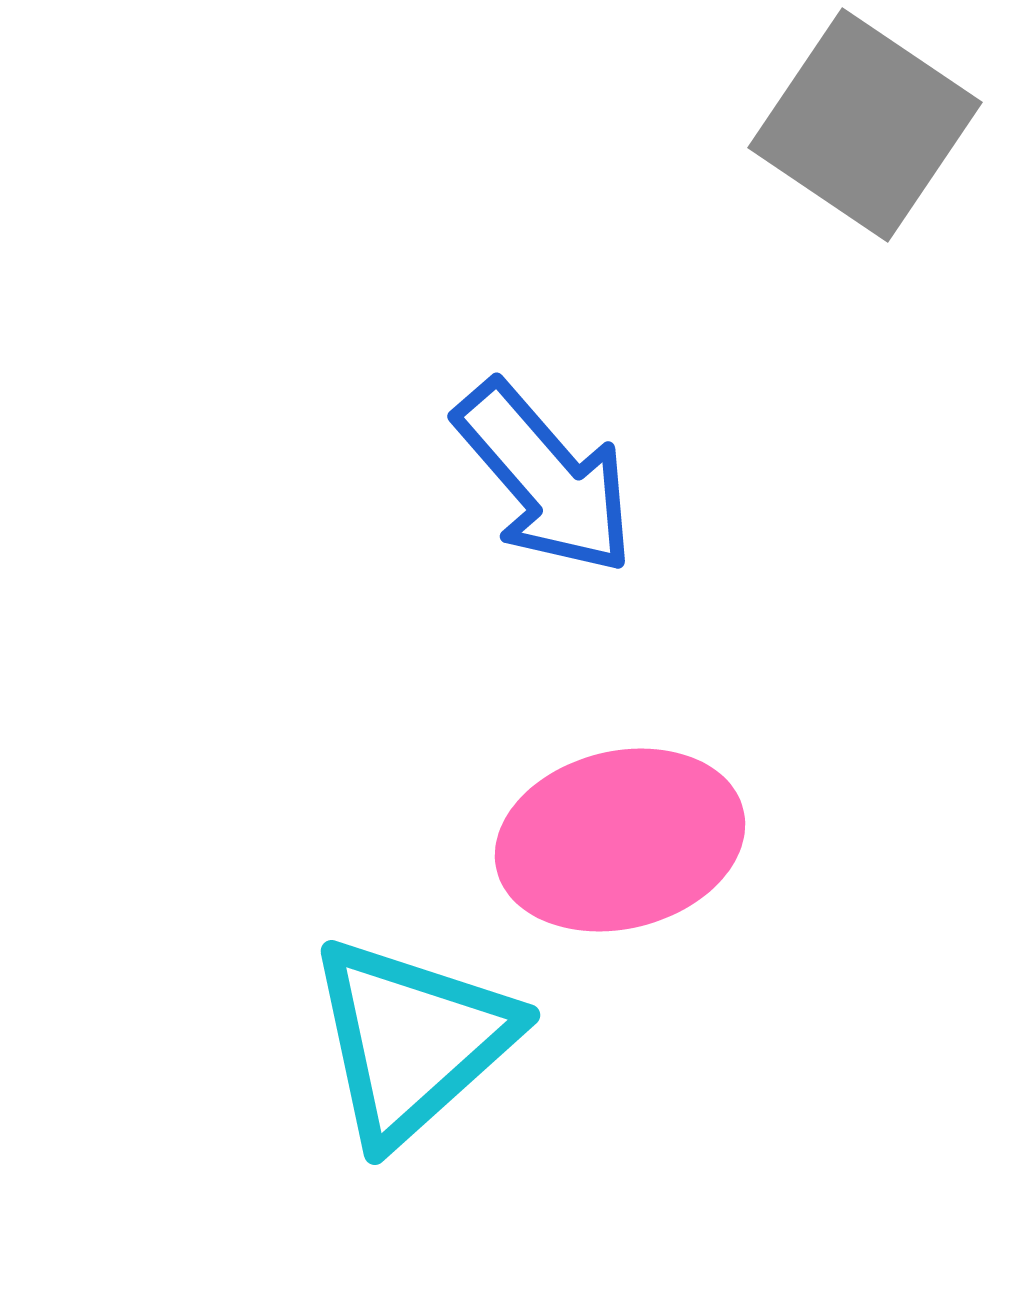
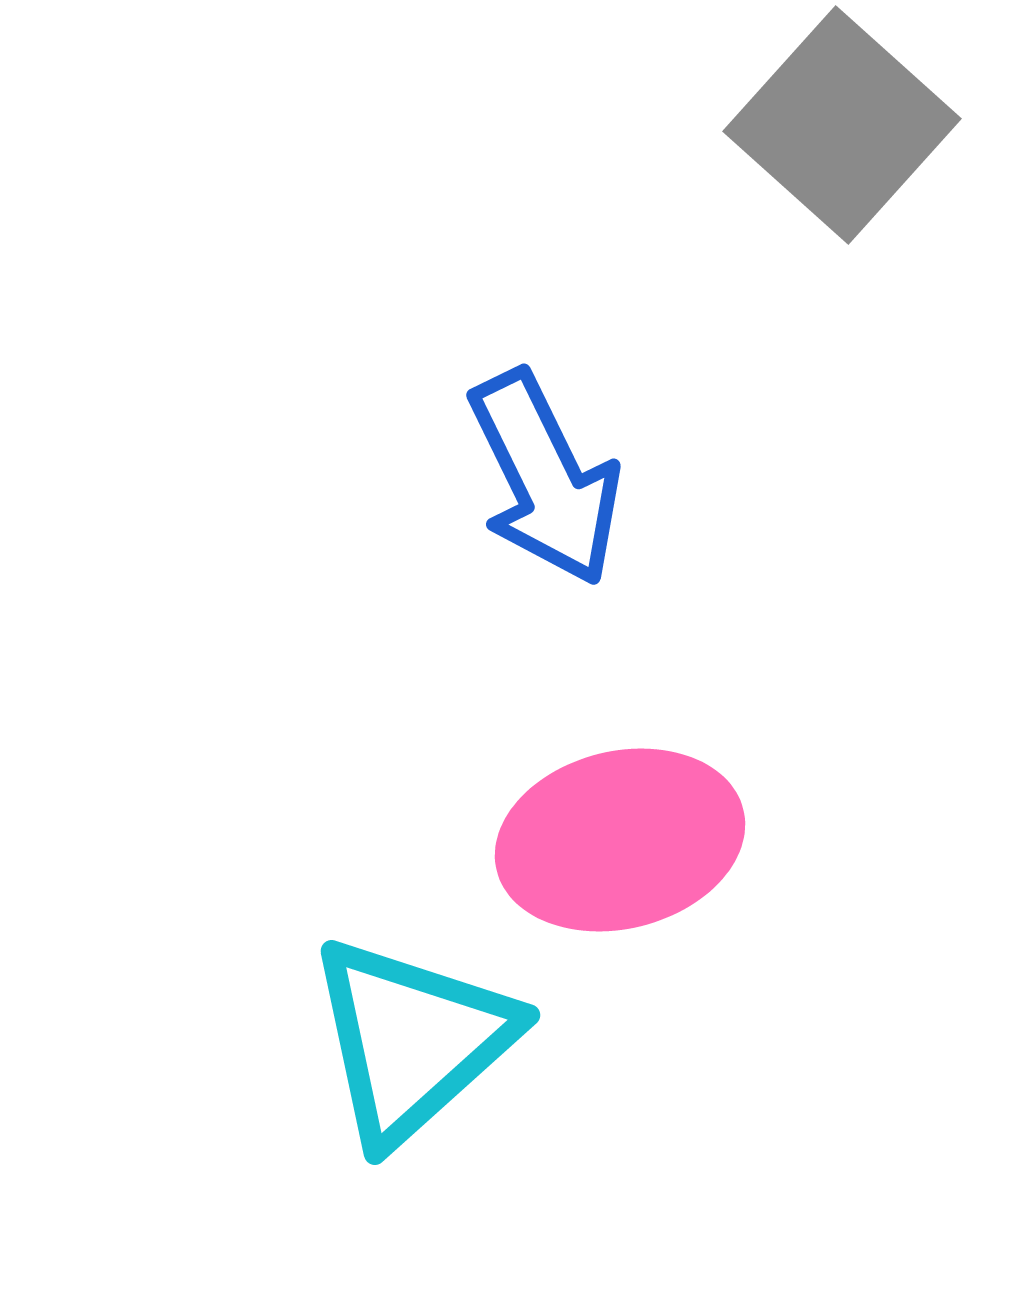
gray square: moved 23 px left; rotated 8 degrees clockwise
blue arrow: rotated 15 degrees clockwise
